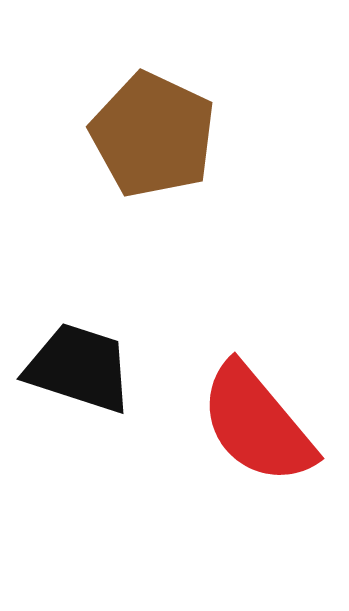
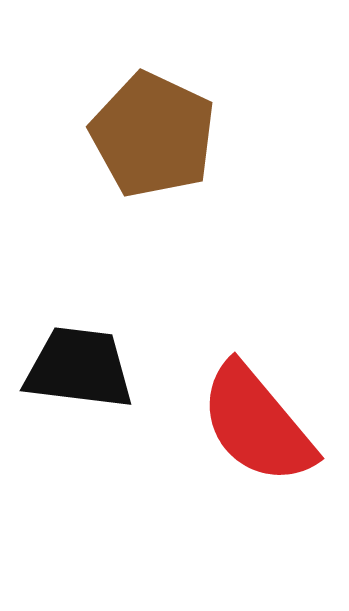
black trapezoid: rotated 11 degrees counterclockwise
